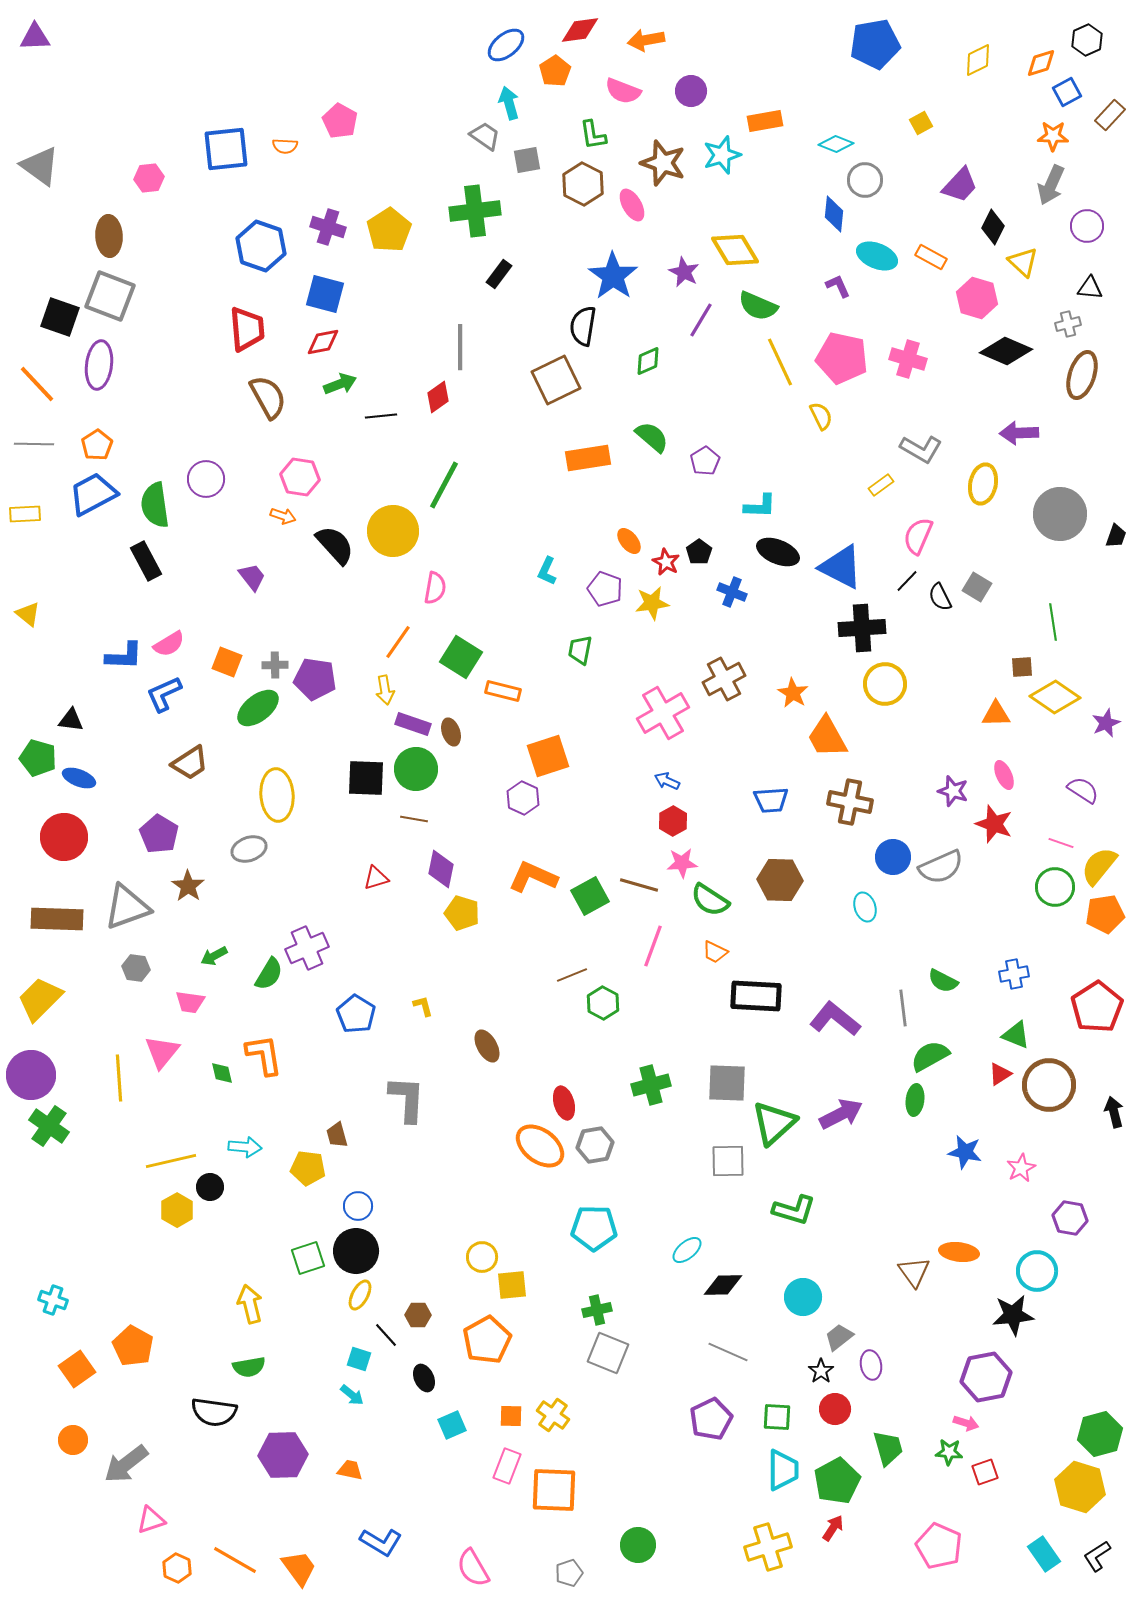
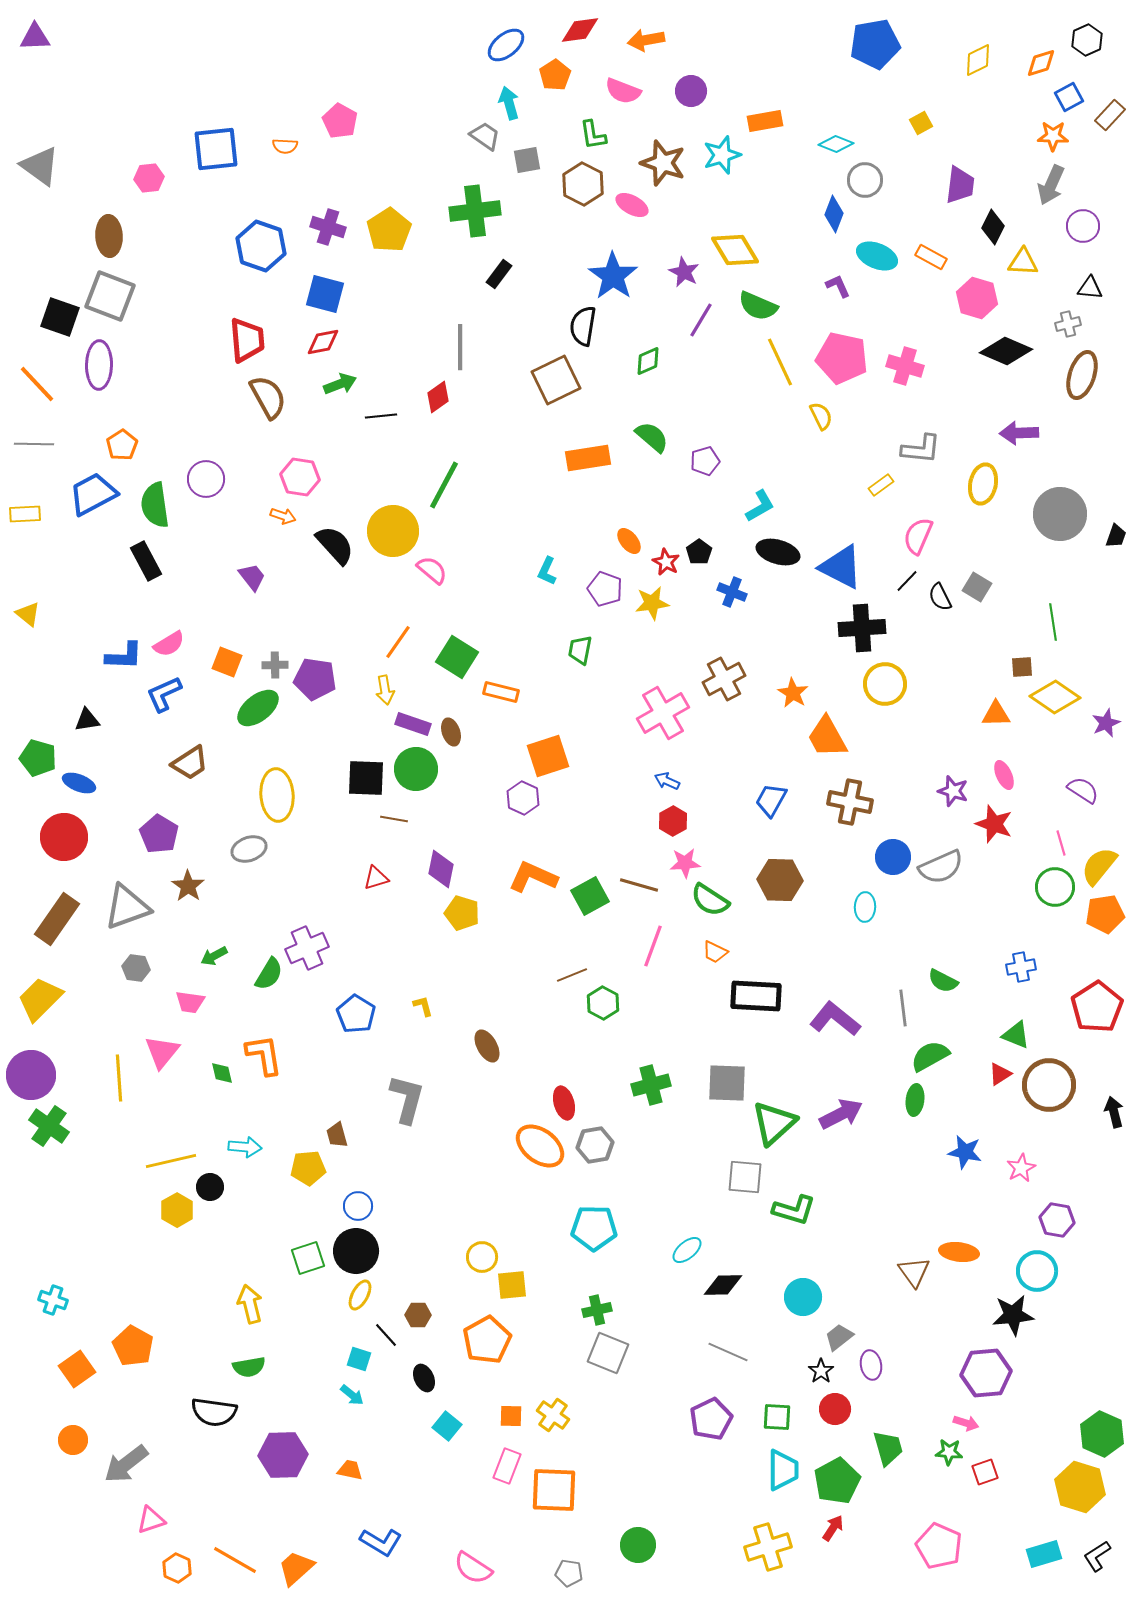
orange pentagon at (555, 71): moved 4 px down
blue square at (1067, 92): moved 2 px right, 5 px down
blue square at (226, 149): moved 10 px left
purple trapezoid at (960, 185): rotated 36 degrees counterclockwise
pink ellipse at (632, 205): rotated 32 degrees counterclockwise
blue diamond at (834, 214): rotated 15 degrees clockwise
purple circle at (1087, 226): moved 4 px left
yellow triangle at (1023, 262): rotated 40 degrees counterclockwise
red trapezoid at (247, 329): moved 11 px down
pink cross at (908, 359): moved 3 px left, 7 px down
purple ellipse at (99, 365): rotated 6 degrees counterclockwise
orange pentagon at (97, 445): moved 25 px right
gray L-shape at (921, 449): rotated 24 degrees counterclockwise
purple pentagon at (705, 461): rotated 16 degrees clockwise
cyan L-shape at (760, 506): rotated 32 degrees counterclockwise
black ellipse at (778, 552): rotated 6 degrees counterclockwise
pink semicircle at (435, 588): moved 3 px left, 18 px up; rotated 60 degrees counterclockwise
green square at (461, 657): moved 4 px left
orange rectangle at (503, 691): moved 2 px left, 1 px down
black triangle at (71, 720): moved 16 px right; rotated 16 degrees counterclockwise
blue ellipse at (79, 778): moved 5 px down
blue trapezoid at (771, 800): rotated 123 degrees clockwise
brown line at (414, 819): moved 20 px left
pink line at (1061, 843): rotated 55 degrees clockwise
pink star at (682, 863): moved 3 px right
cyan ellipse at (865, 907): rotated 20 degrees clockwise
brown rectangle at (57, 919): rotated 57 degrees counterclockwise
blue cross at (1014, 974): moved 7 px right, 7 px up
gray L-shape at (407, 1099): rotated 12 degrees clockwise
gray square at (728, 1161): moved 17 px right, 16 px down; rotated 6 degrees clockwise
yellow pentagon at (308, 1168): rotated 12 degrees counterclockwise
purple hexagon at (1070, 1218): moved 13 px left, 2 px down
purple hexagon at (986, 1377): moved 4 px up; rotated 6 degrees clockwise
cyan square at (452, 1425): moved 5 px left, 1 px down; rotated 28 degrees counterclockwise
green hexagon at (1100, 1434): moved 2 px right; rotated 21 degrees counterclockwise
cyan rectangle at (1044, 1554): rotated 72 degrees counterclockwise
orange trapezoid at (299, 1568): moved 3 px left; rotated 96 degrees counterclockwise
pink semicircle at (473, 1568): rotated 27 degrees counterclockwise
gray pentagon at (569, 1573): rotated 28 degrees clockwise
